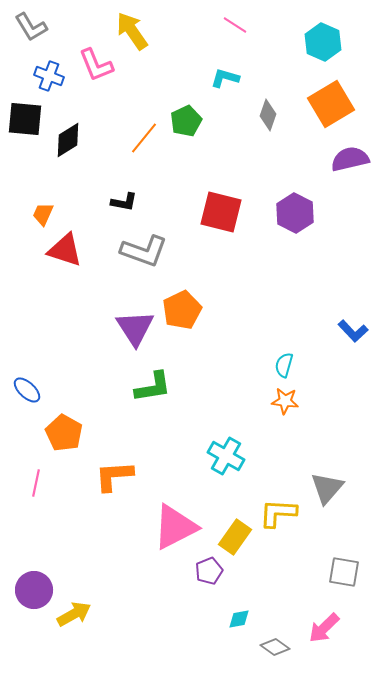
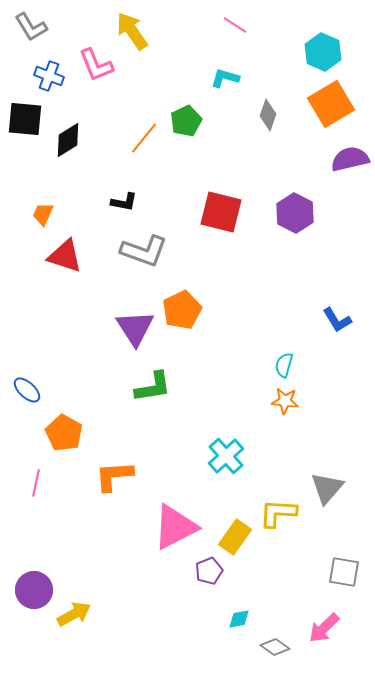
cyan hexagon at (323, 42): moved 10 px down
red triangle at (65, 250): moved 6 px down
blue L-shape at (353, 331): moved 16 px left, 11 px up; rotated 12 degrees clockwise
cyan cross at (226, 456): rotated 18 degrees clockwise
